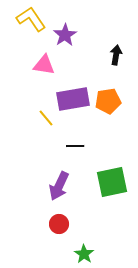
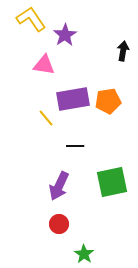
black arrow: moved 7 px right, 4 px up
